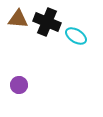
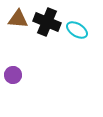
cyan ellipse: moved 1 px right, 6 px up
purple circle: moved 6 px left, 10 px up
